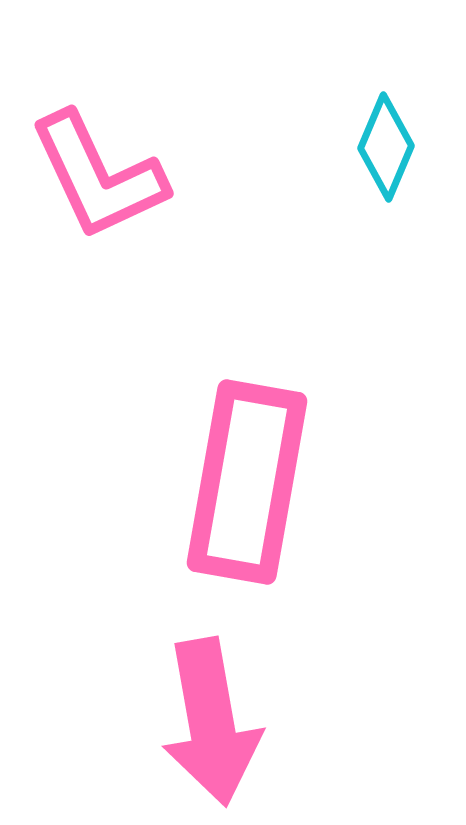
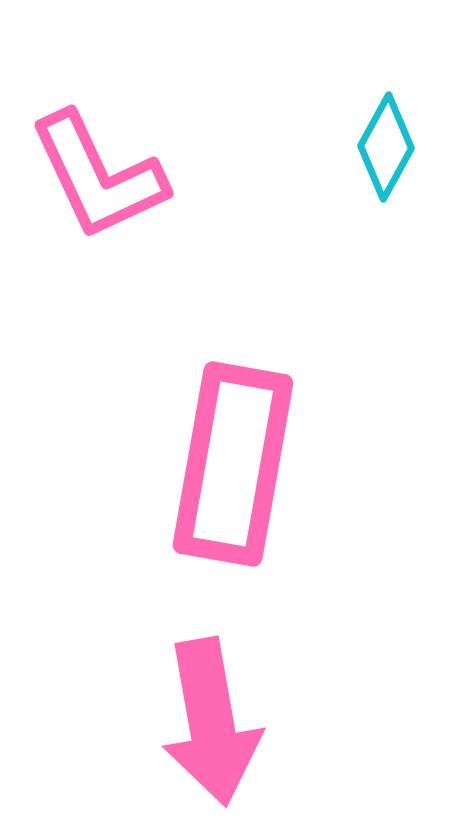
cyan diamond: rotated 6 degrees clockwise
pink rectangle: moved 14 px left, 18 px up
